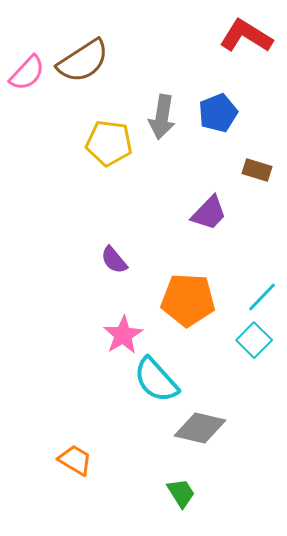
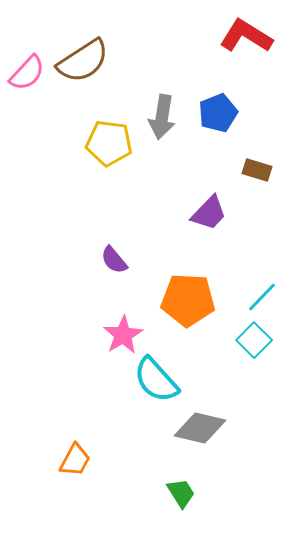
orange trapezoid: rotated 87 degrees clockwise
